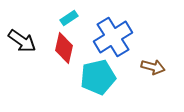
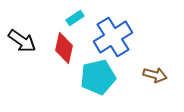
cyan rectangle: moved 6 px right
brown arrow: moved 2 px right, 8 px down
